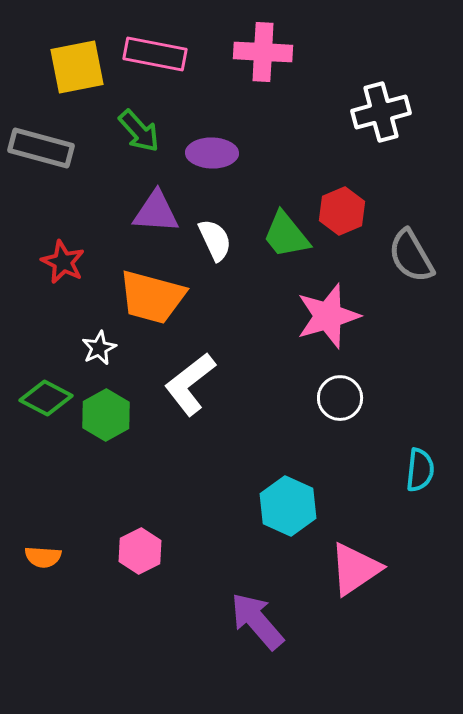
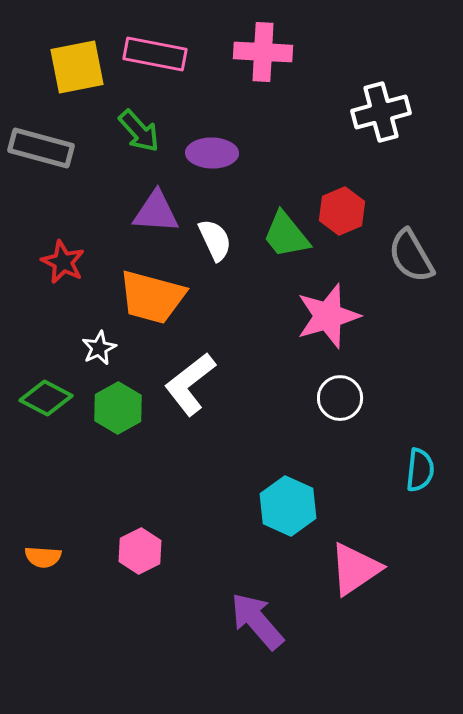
green hexagon: moved 12 px right, 7 px up
